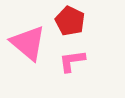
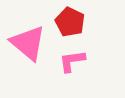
red pentagon: moved 1 px down
